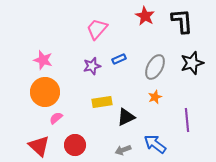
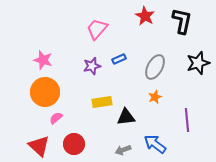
black L-shape: rotated 16 degrees clockwise
black star: moved 6 px right
black triangle: rotated 18 degrees clockwise
red circle: moved 1 px left, 1 px up
